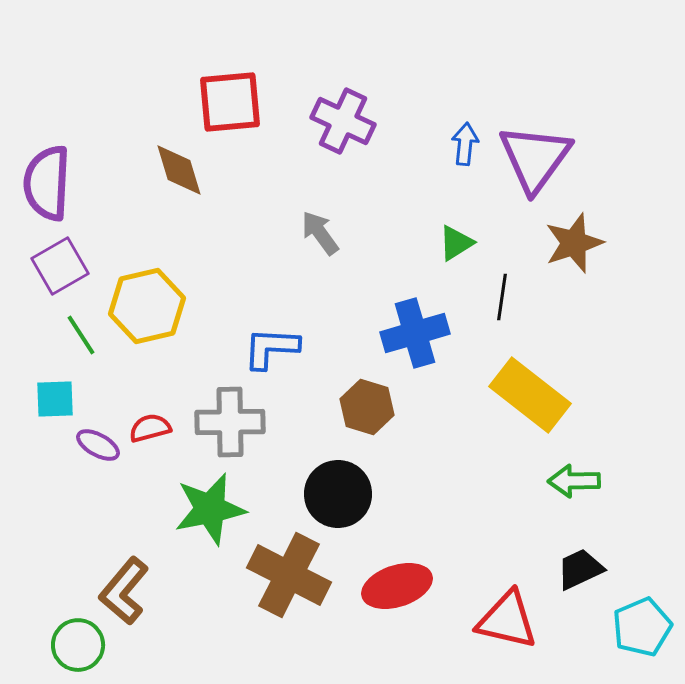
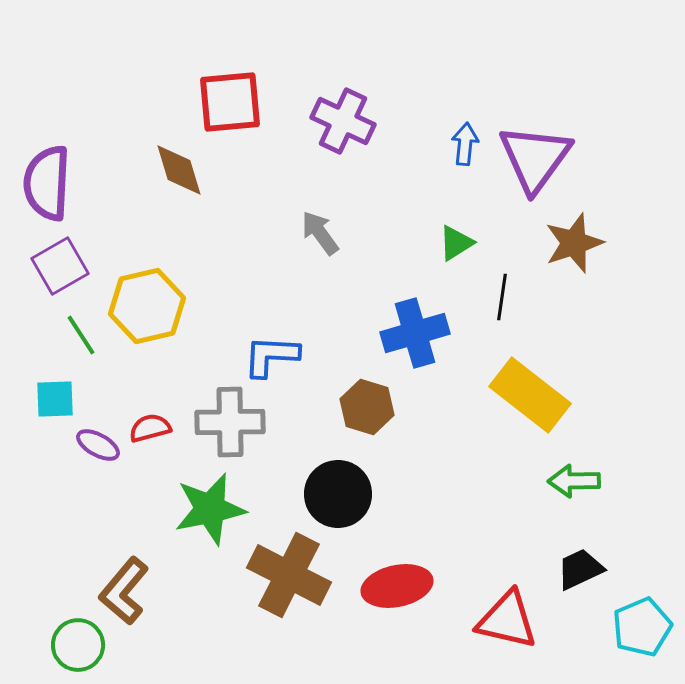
blue L-shape: moved 8 px down
red ellipse: rotated 6 degrees clockwise
